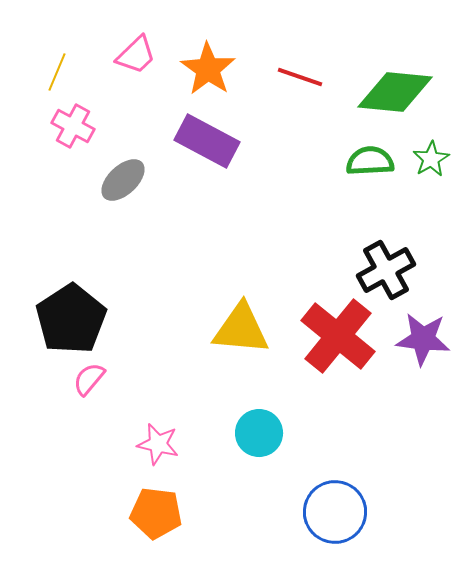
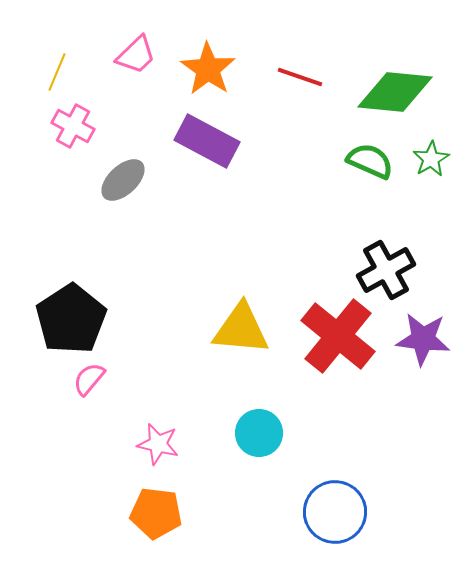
green semicircle: rotated 27 degrees clockwise
